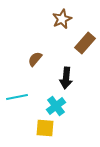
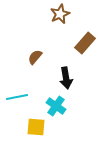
brown star: moved 2 px left, 5 px up
brown semicircle: moved 2 px up
black arrow: rotated 15 degrees counterclockwise
cyan cross: rotated 18 degrees counterclockwise
yellow square: moved 9 px left, 1 px up
